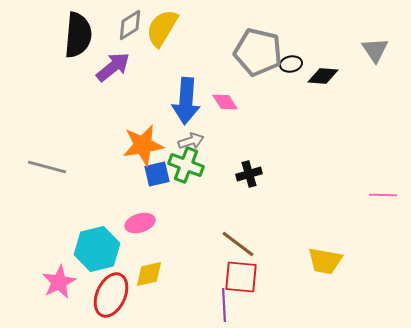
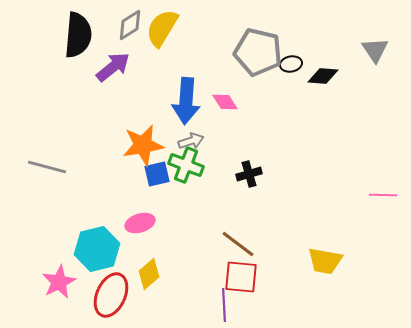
yellow diamond: rotated 28 degrees counterclockwise
